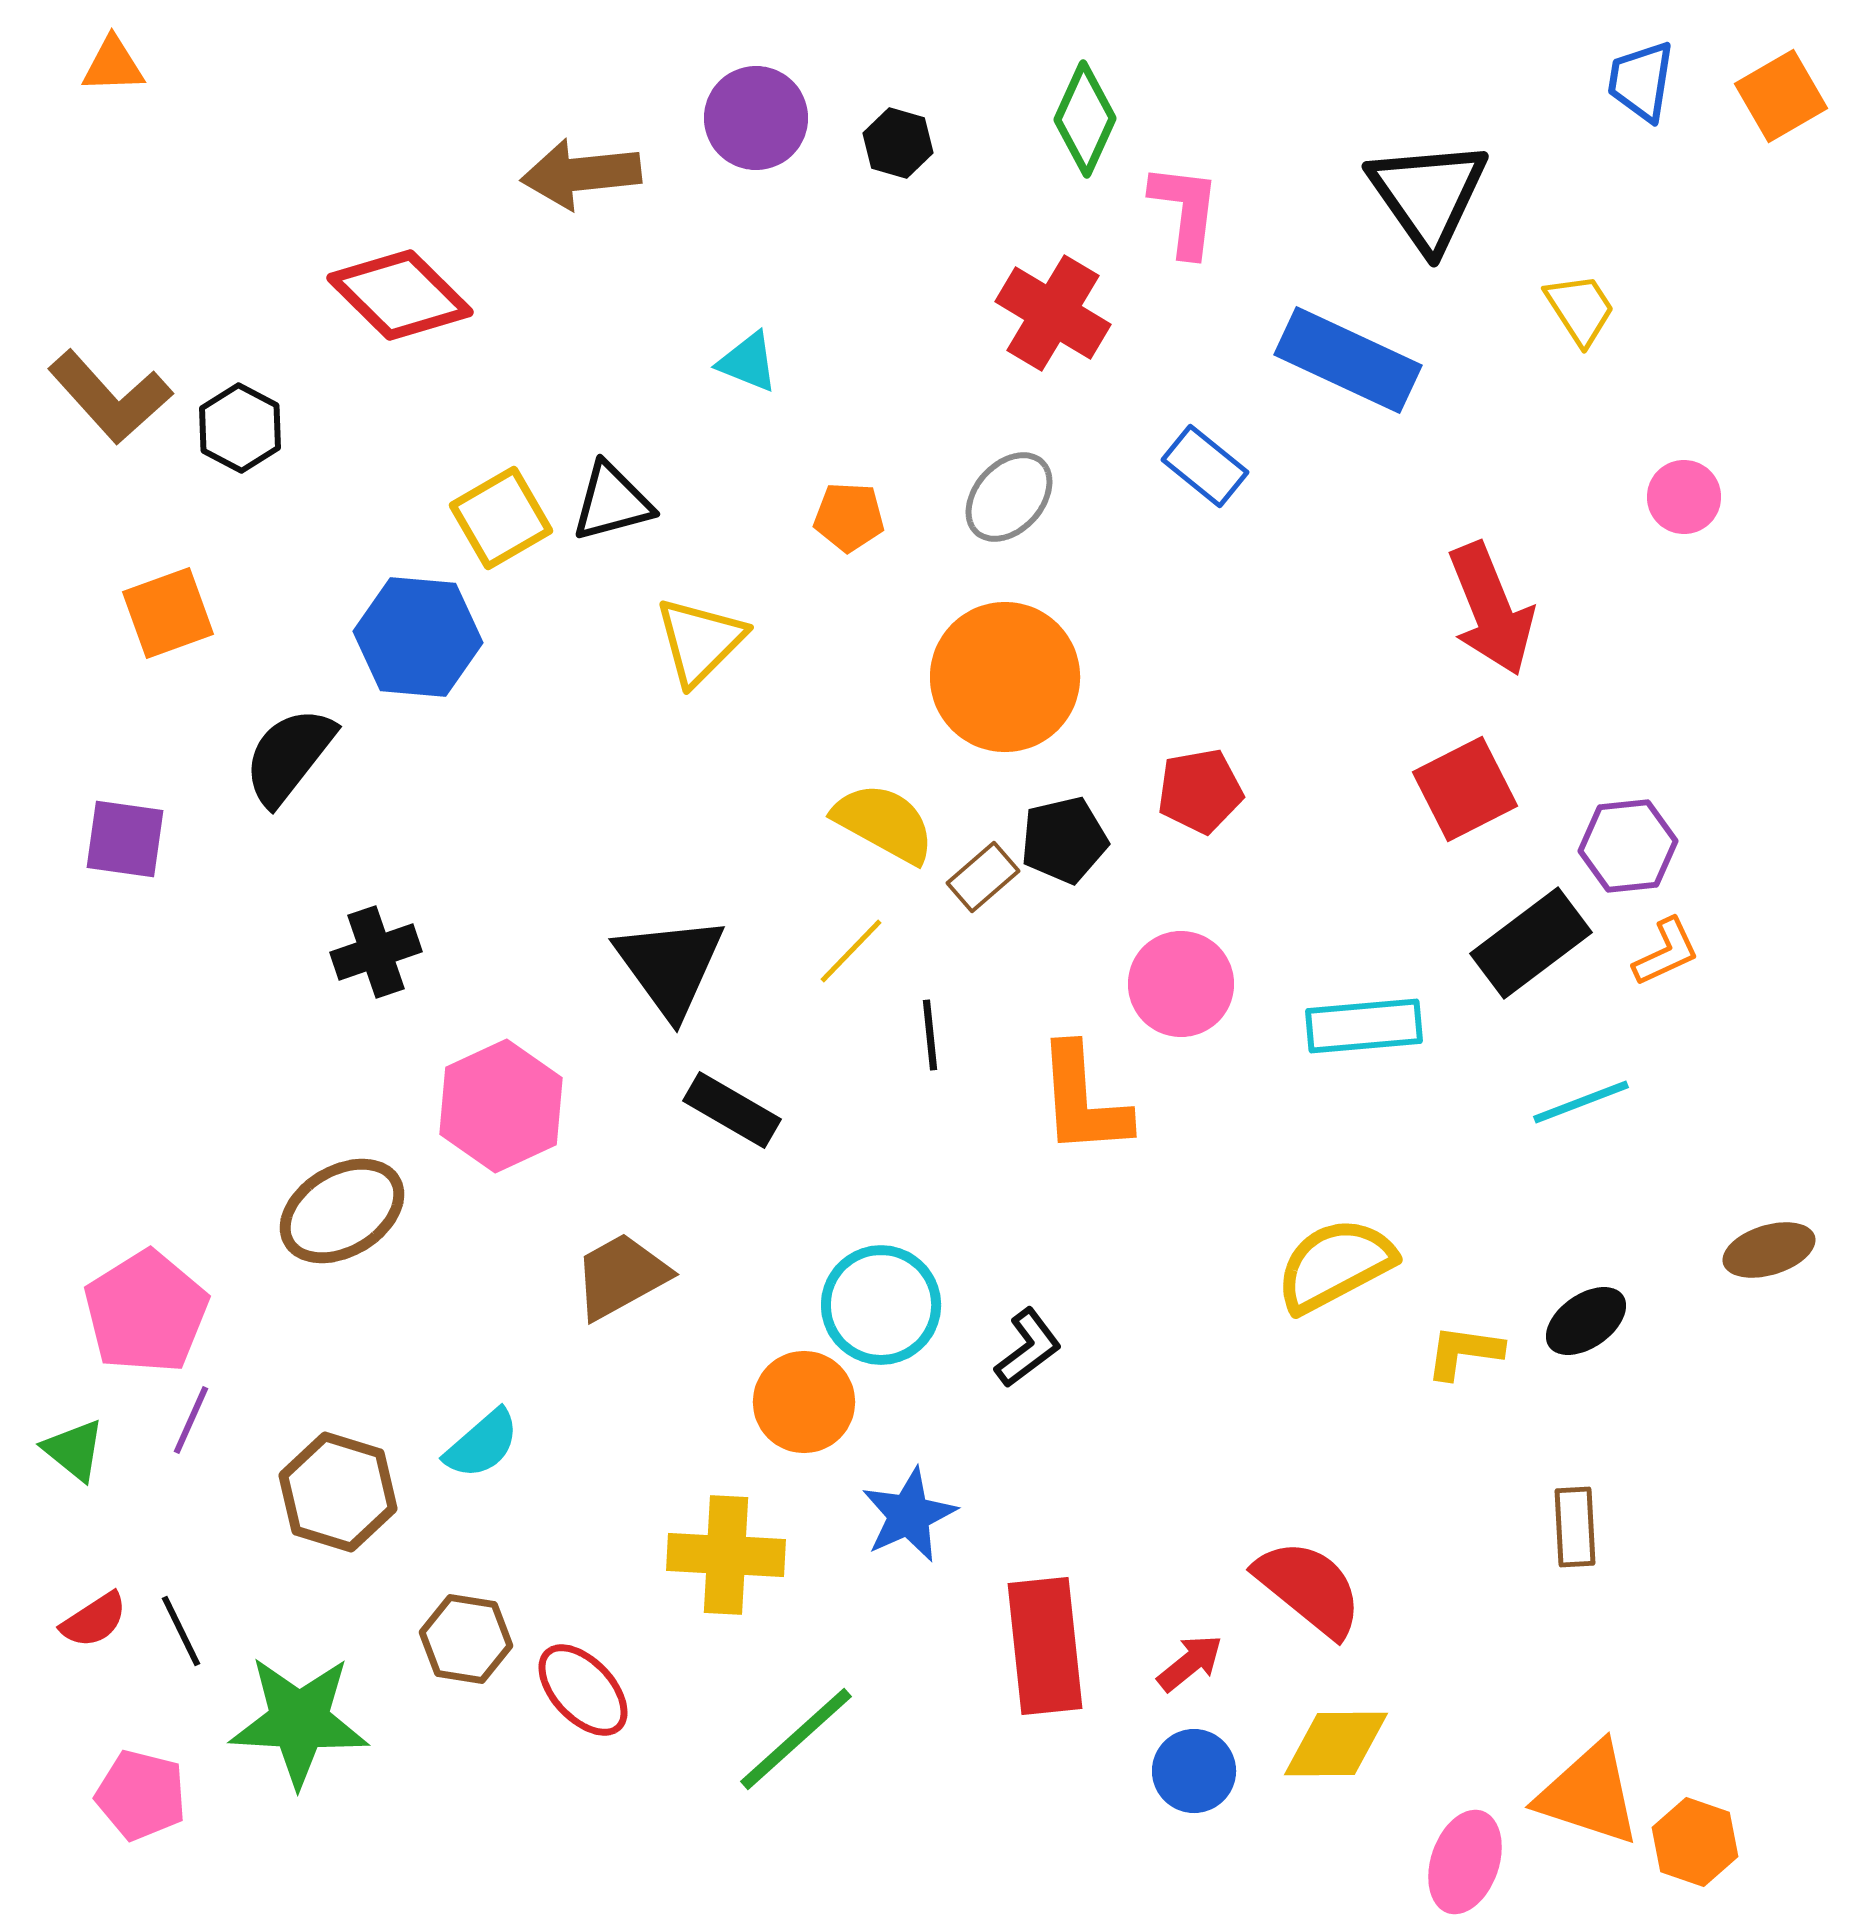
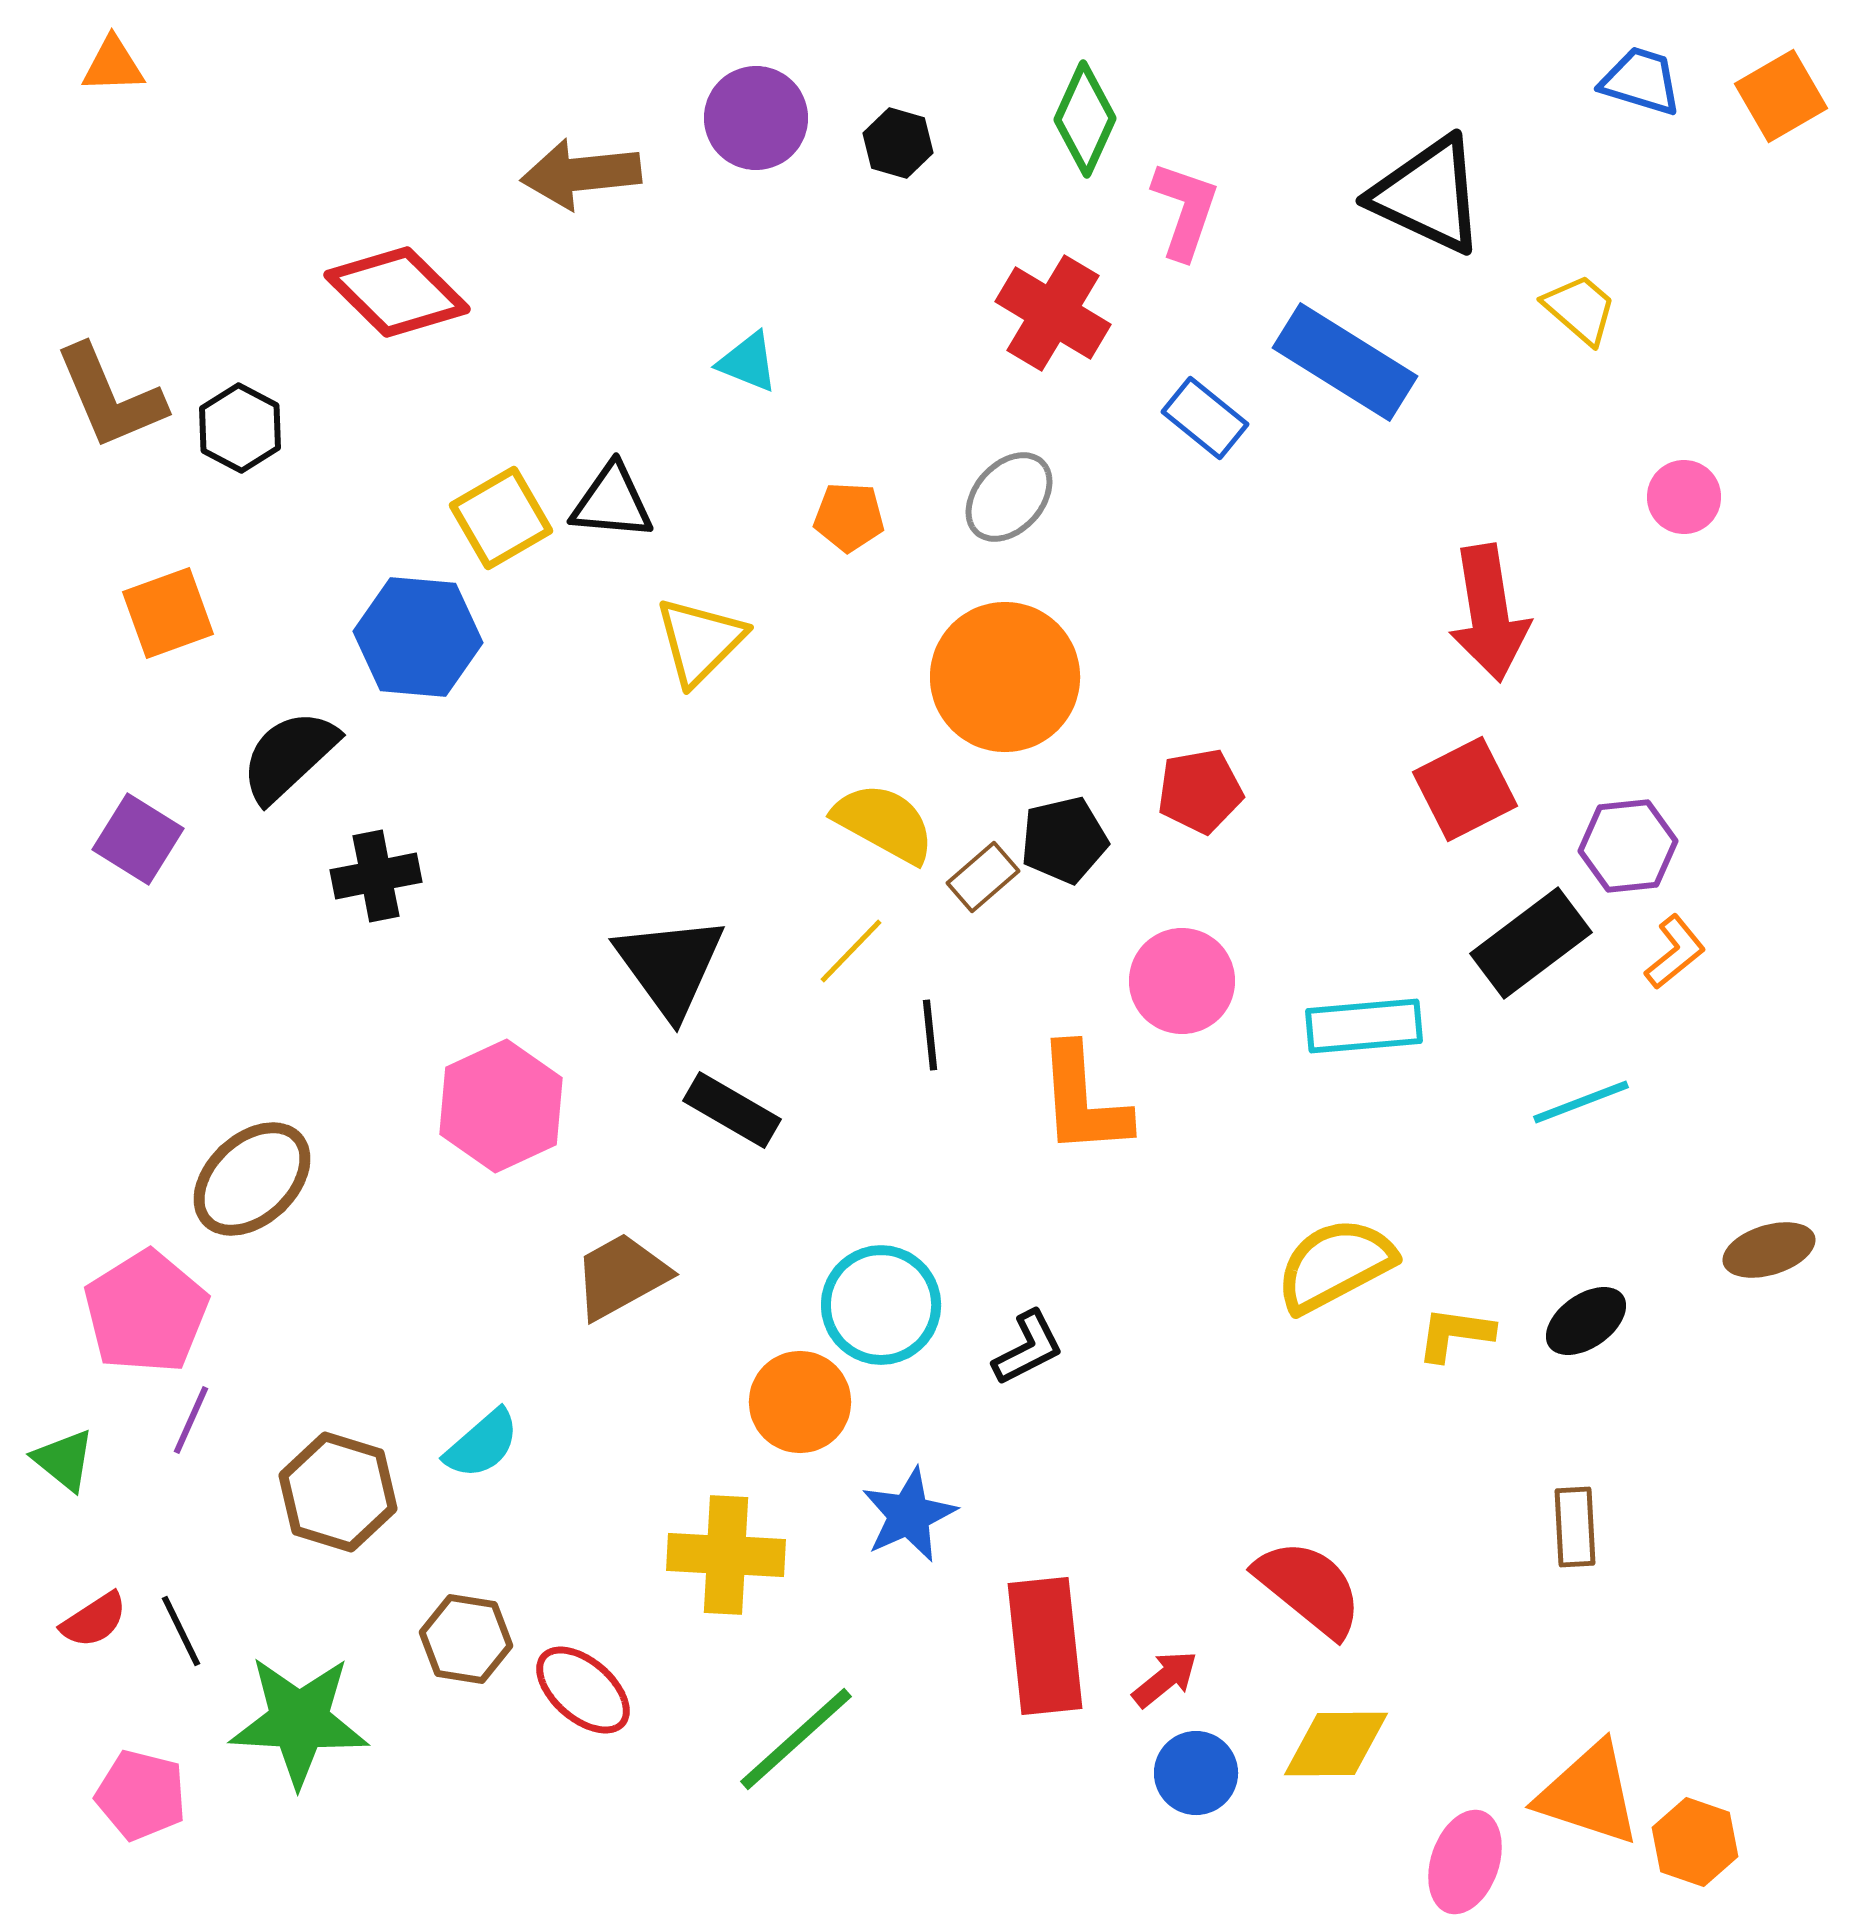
blue trapezoid at (1641, 81): rotated 98 degrees clockwise
black triangle at (1428, 195): rotated 30 degrees counterclockwise
pink L-shape at (1185, 210): rotated 12 degrees clockwise
red diamond at (400, 295): moved 3 px left, 3 px up
yellow trapezoid at (1580, 309): rotated 16 degrees counterclockwise
blue rectangle at (1348, 360): moved 3 px left, 2 px down; rotated 7 degrees clockwise
brown L-shape at (110, 397): rotated 19 degrees clockwise
blue rectangle at (1205, 466): moved 48 px up
black triangle at (612, 502): rotated 20 degrees clockwise
red arrow at (1491, 609): moved 2 px left, 4 px down; rotated 13 degrees clockwise
black semicircle at (289, 756): rotated 9 degrees clockwise
purple square at (125, 839): moved 13 px right; rotated 24 degrees clockwise
black cross at (376, 952): moved 76 px up; rotated 8 degrees clockwise
orange L-shape at (1666, 952): moved 9 px right; rotated 14 degrees counterclockwise
pink circle at (1181, 984): moved 1 px right, 3 px up
brown ellipse at (342, 1211): moved 90 px left, 32 px up; rotated 12 degrees counterclockwise
black L-shape at (1028, 1348): rotated 10 degrees clockwise
yellow L-shape at (1464, 1352): moved 9 px left, 18 px up
orange circle at (804, 1402): moved 4 px left
green triangle at (74, 1450): moved 10 px left, 10 px down
red arrow at (1190, 1663): moved 25 px left, 16 px down
red ellipse at (583, 1690): rotated 6 degrees counterclockwise
blue circle at (1194, 1771): moved 2 px right, 2 px down
